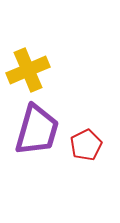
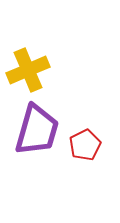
red pentagon: moved 1 px left
